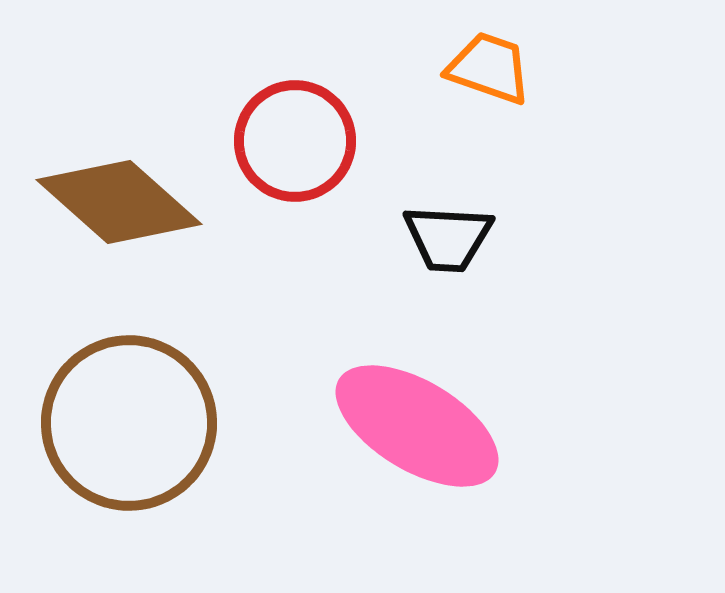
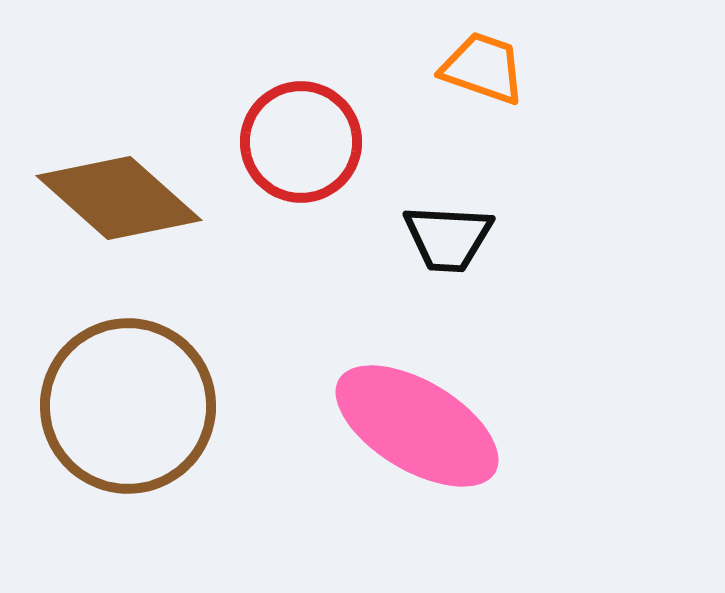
orange trapezoid: moved 6 px left
red circle: moved 6 px right, 1 px down
brown diamond: moved 4 px up
brown circle: moved 1 px left, 17 px up
